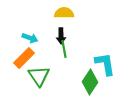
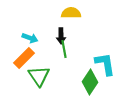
yellow semicircle: moved 7 px right
